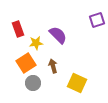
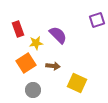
brown arrow: rotated 112 degrees clockwise
gray circle: moved 7 px down
